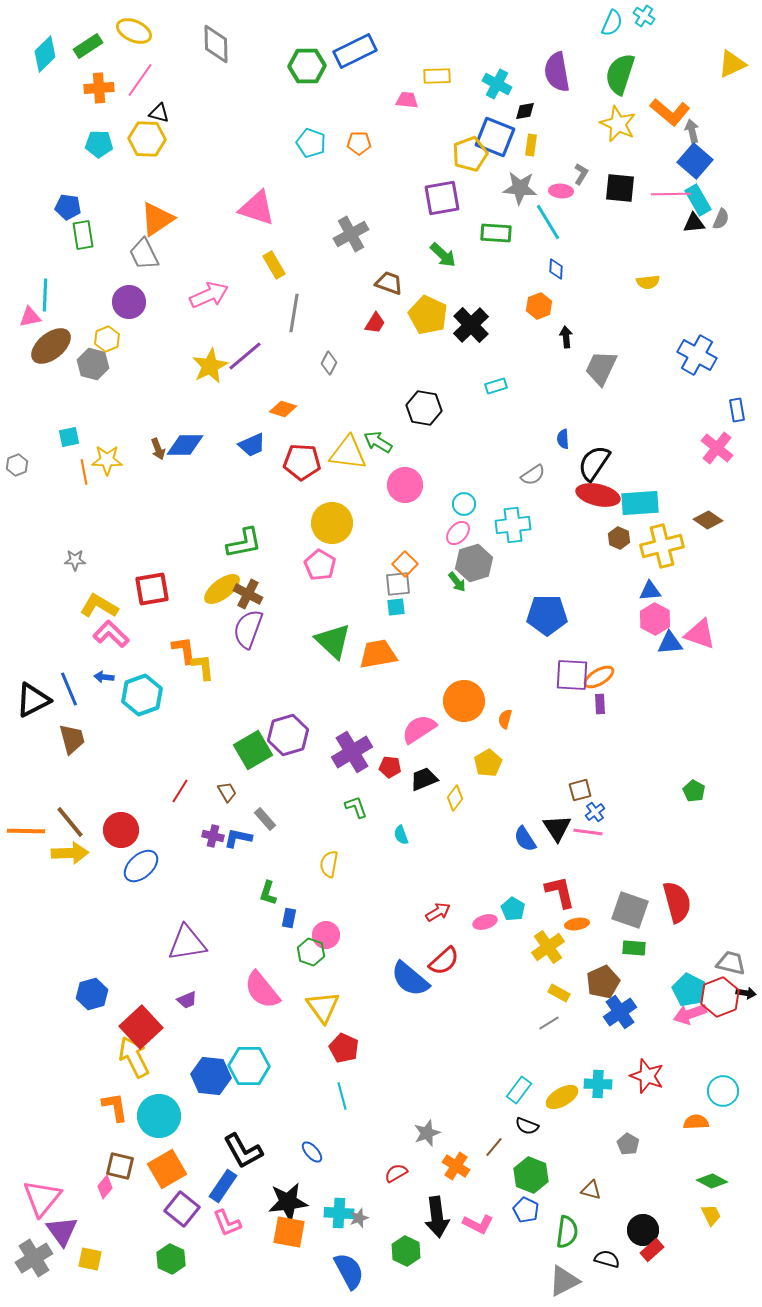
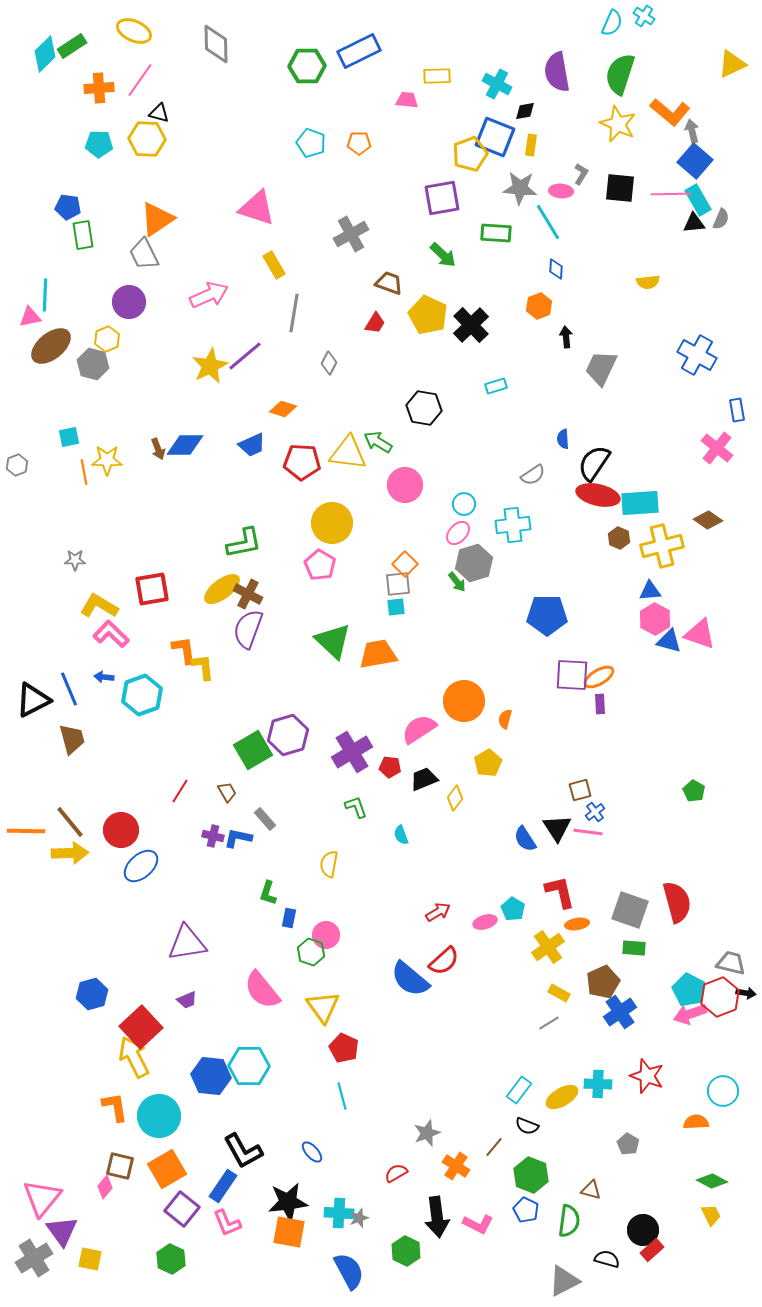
green rectangle at (88, 46): moved 16 px left
blue rectangle at (355, 51): moved 4 px right
blue triangle at (670, 643): moved 1 px left, 2 px up; rotated 20 degrees clockwise
green semicircle at (567, 1232): moved 2 px right, 11 px up
